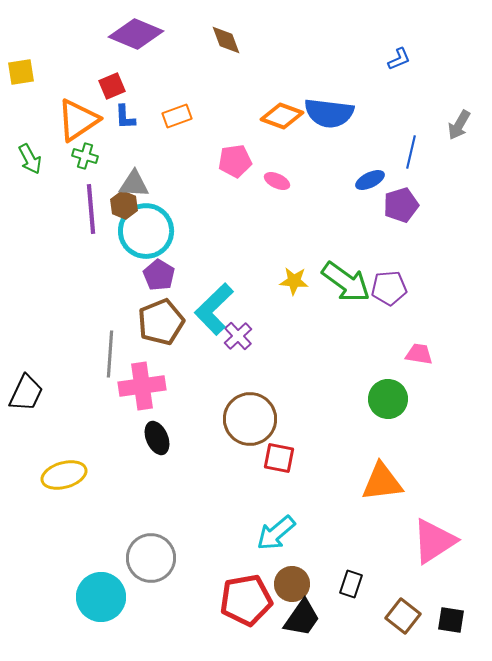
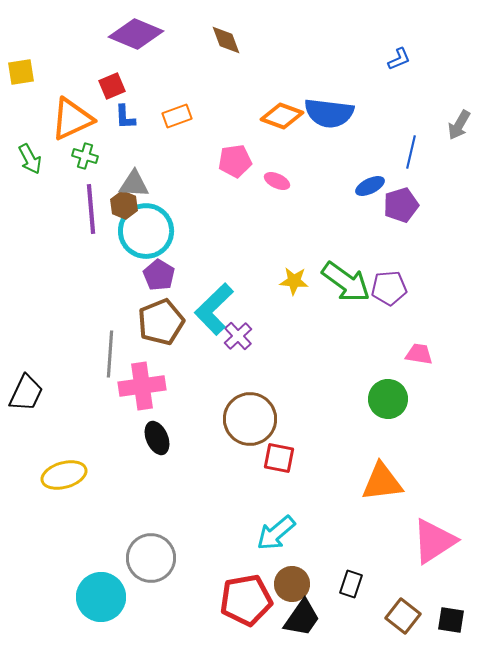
orange triangle at (78, 120): moved 6 px left, 1 px up; rotated 9 degrees clockwise
blue ellipse at (370, 180): moved 6 px down
